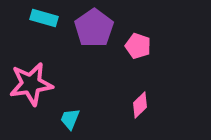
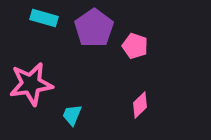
pink pentagon: moved 3 px left
cyan trapezoid: moved 2 px right, 4 px up
